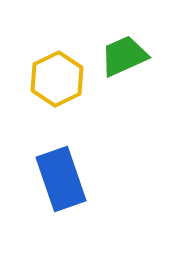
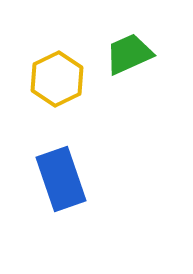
green trapezoid: moved 5 px right, 2 px up
